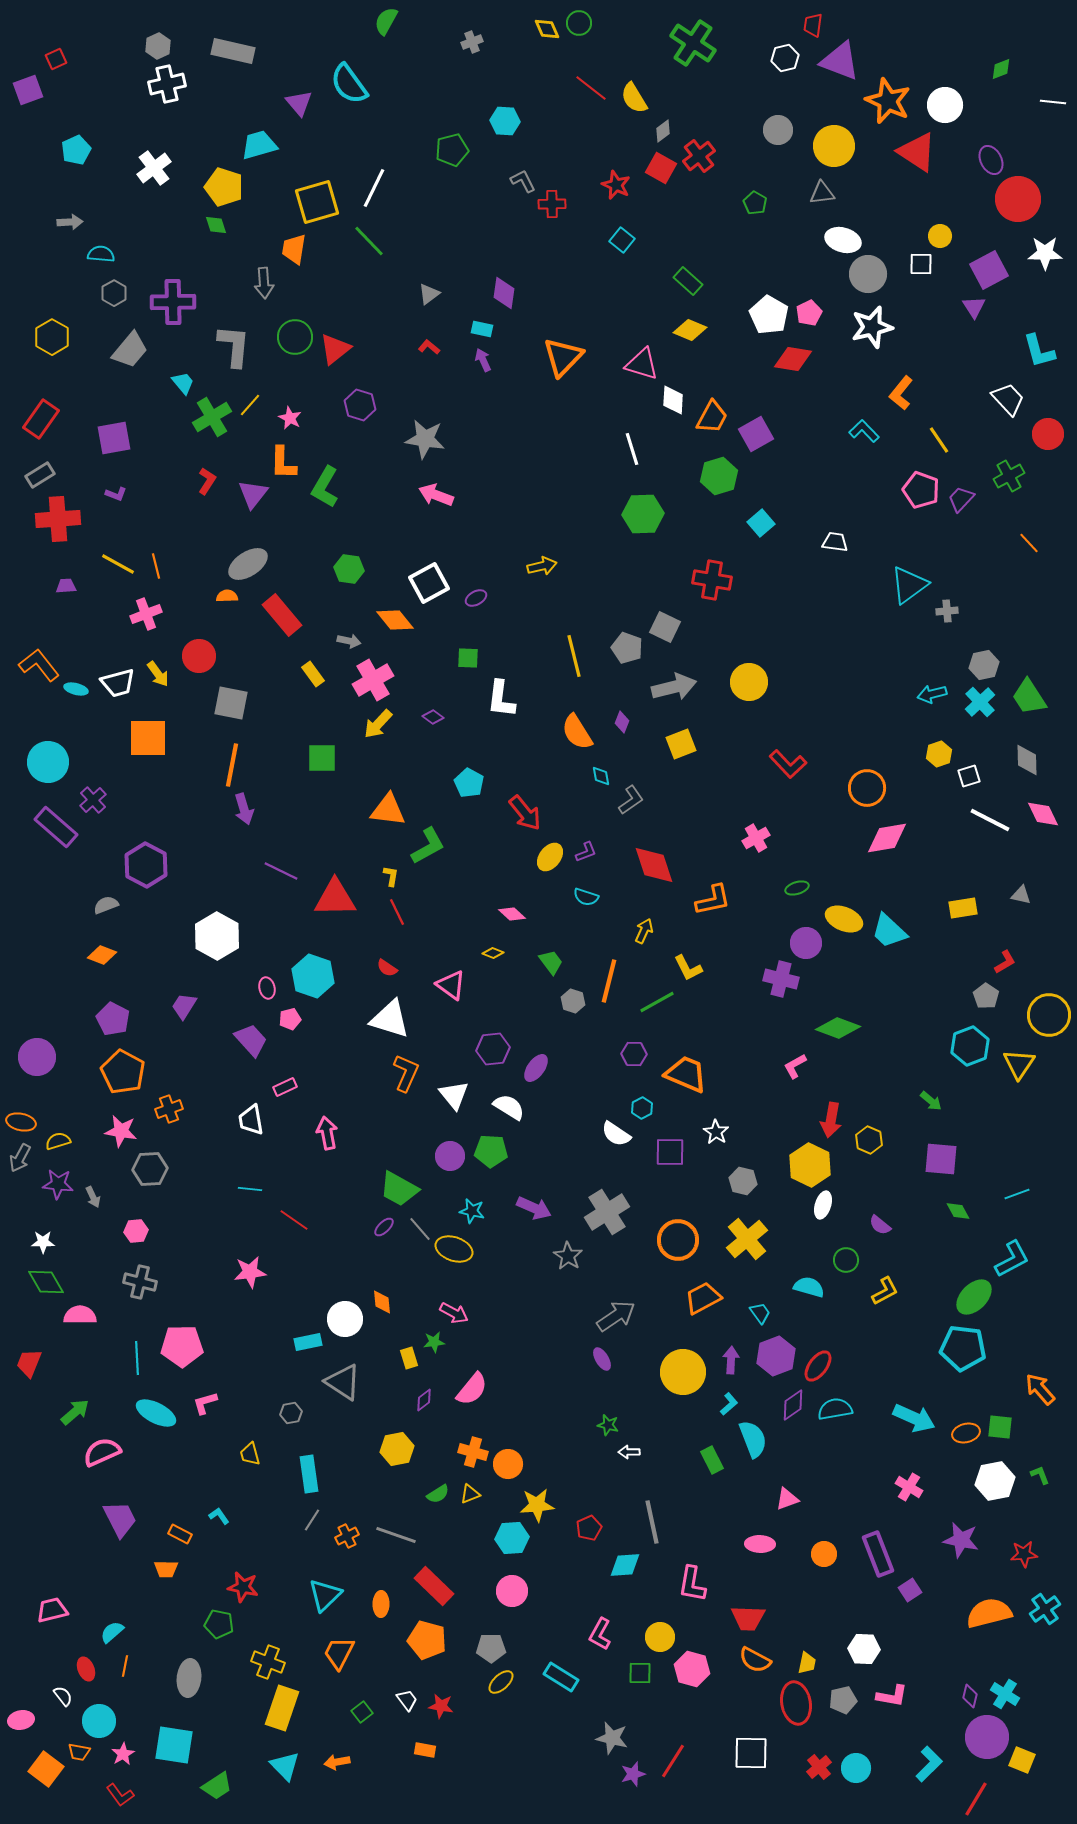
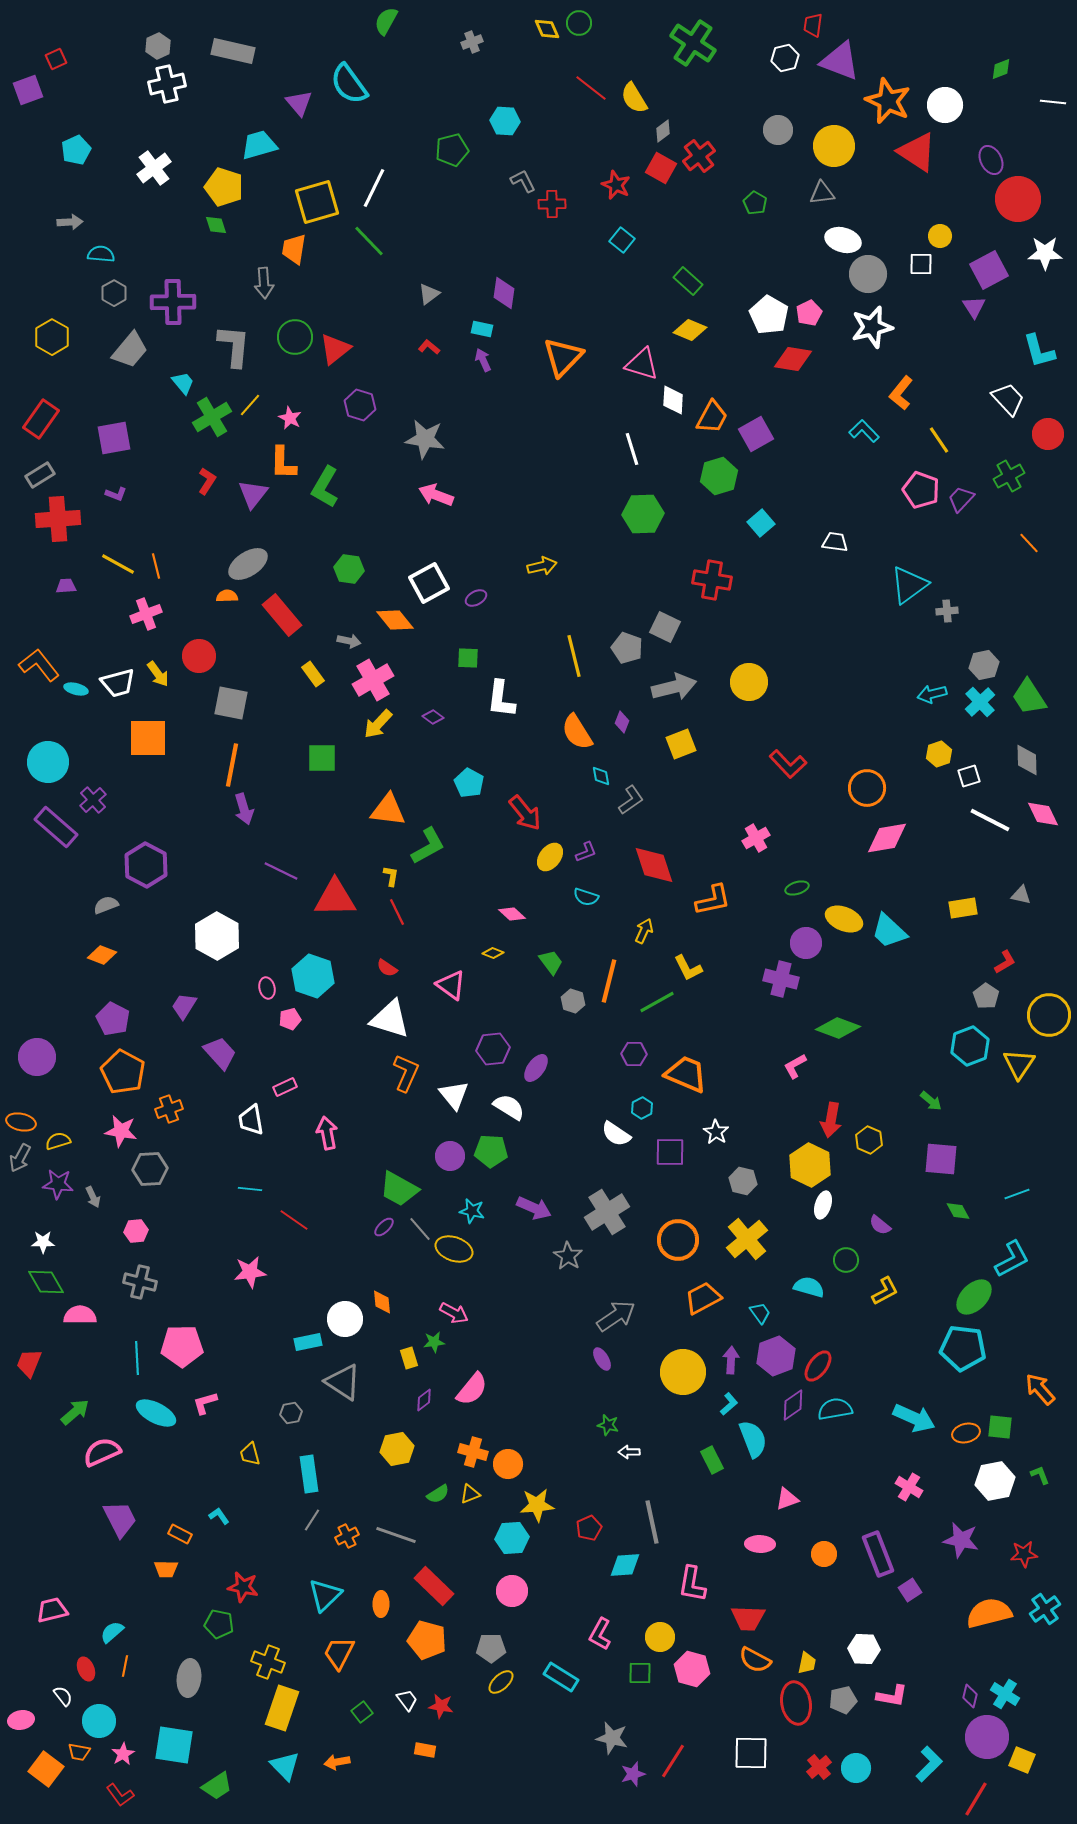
purple trapezoid at (251, 1040): moved 31 px left, 13 px down
